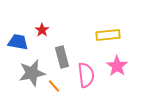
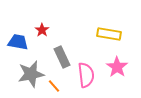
yellow rectangle: moved 1 px right, 1 px up; rotated 15 degrees clockwise
gray rectangle: rotated 10 degrees counterclockwise
pink star: moved 1 px down
gray star: moved 1 px left, 1 px down
